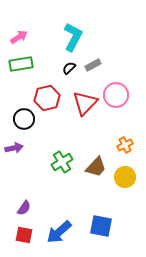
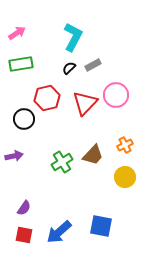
pink arrow: moved 2 px left, 4 px up
purple arrow: moved 8 px down
brown trapezoid: moved 3 px left, 12 px up
